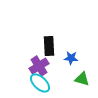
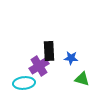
black rectangle: moved 5 px down
cyan ellipse: moved 16 px left; rotated 50 degrees counterclockwise
